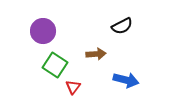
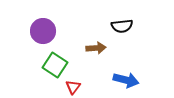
black semicircle: rotated 20 degrees clockwise
brown arrow: moved 6 px up
